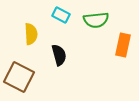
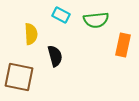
black semicircle: moved 4 px left, 1 px down
brown square: rotated 16 degrees counterclockwise
